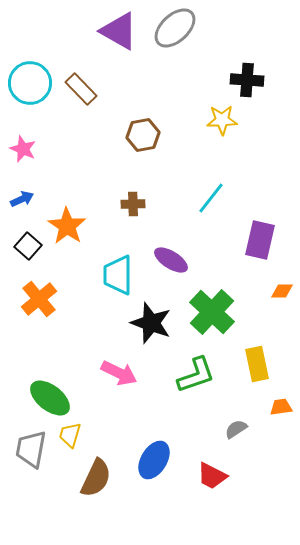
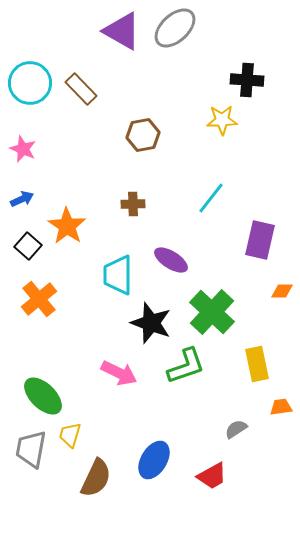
purple triangle: moved 3 px right
green L-shape: moved 10 px left, 9 px up
green ellipse: moved 7 px left, 2 px up; rotated 6 degrees clockwise
red trapezoid: rotated 56 degrees counterclockwise
